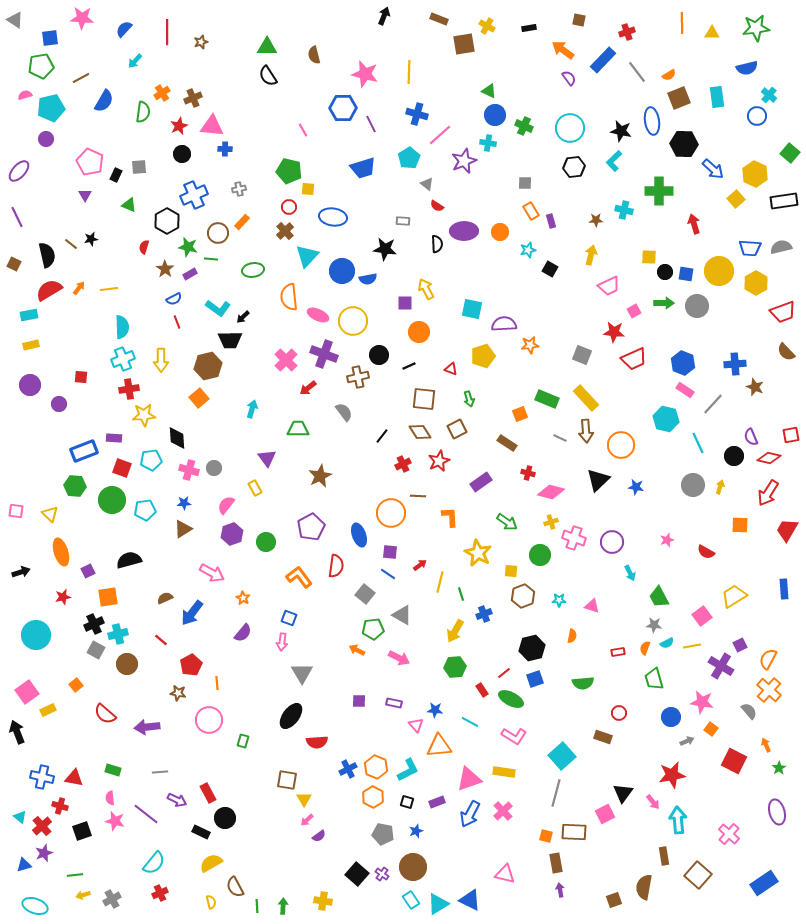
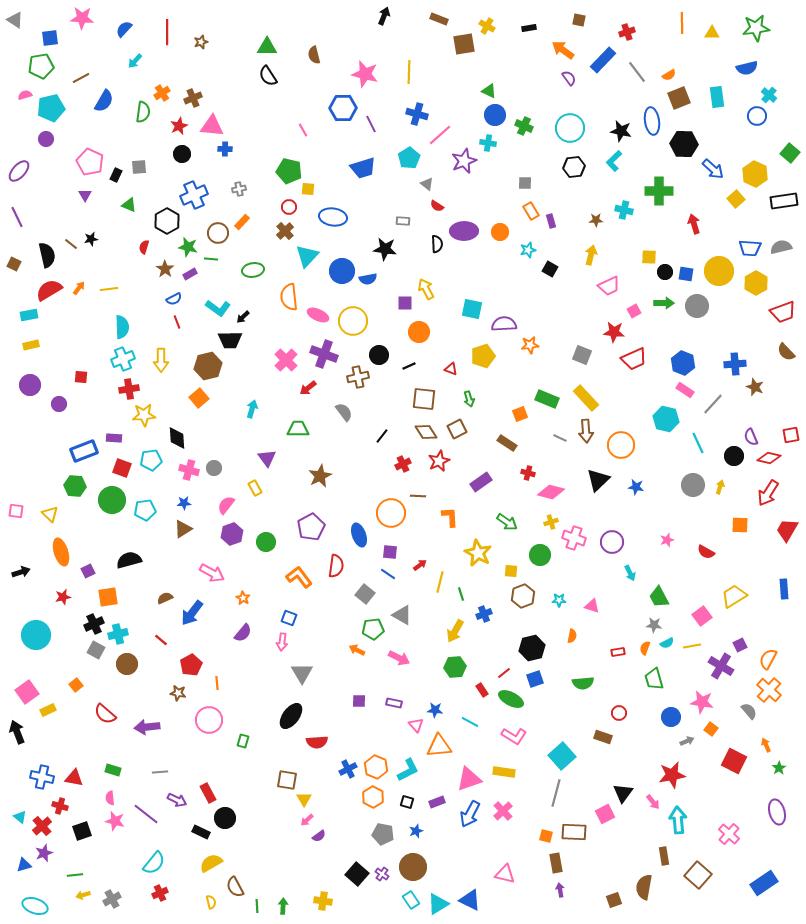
brown diamond at (420, 432): moved 6 px right
